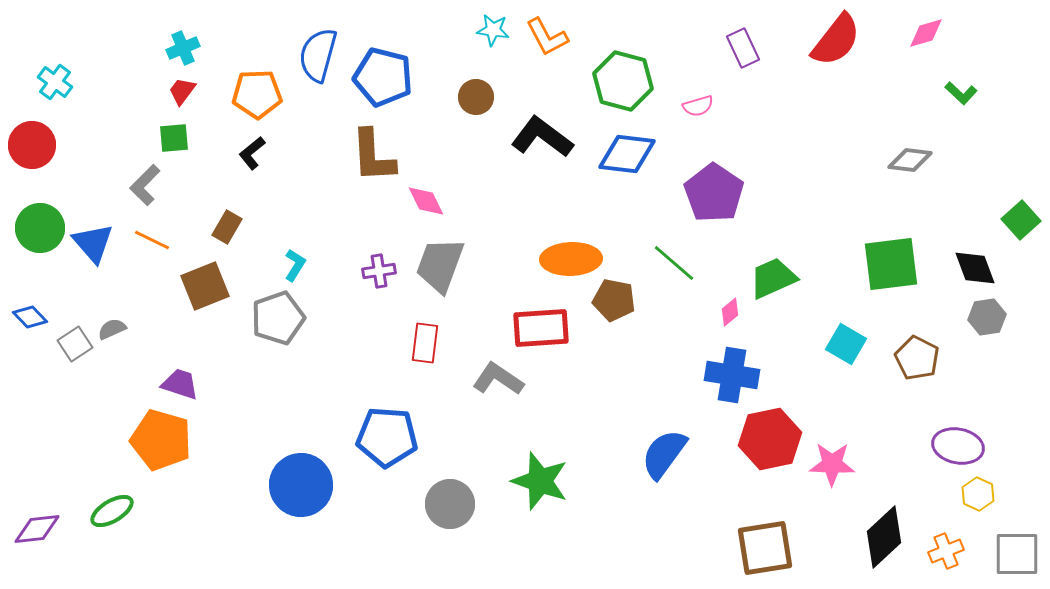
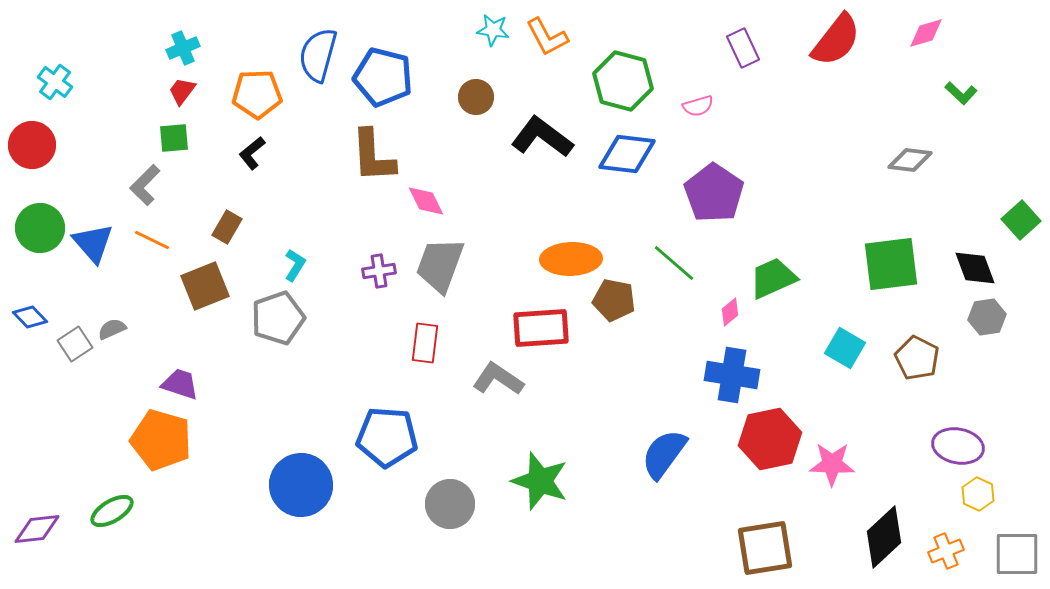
cyan square at (846, 344): moved 1 px left, 4 px down
